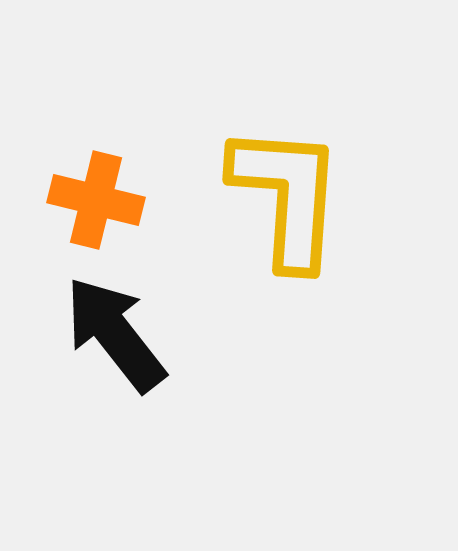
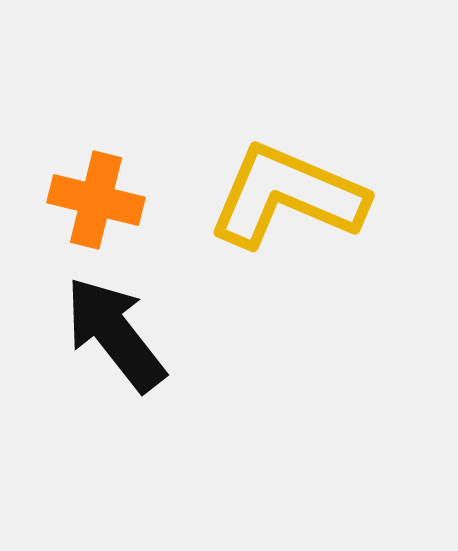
yellow L-shape: rotated 71 degrees counterclockwise
